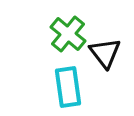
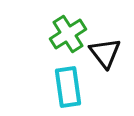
green cross: rotated 18 degrees clockwise
